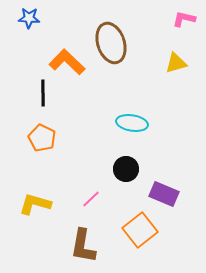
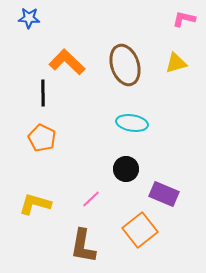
brown ellipse: moved 14 px right, 22 px down
